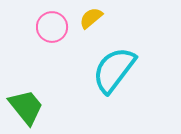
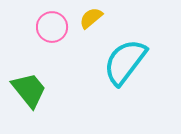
cyan semicircle: moved 11 px right, 8 px up
green trapezoid: moved 3 px right, 17 px up
